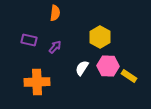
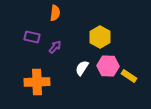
purple rectangle: moved 3 px right, 3 px up
